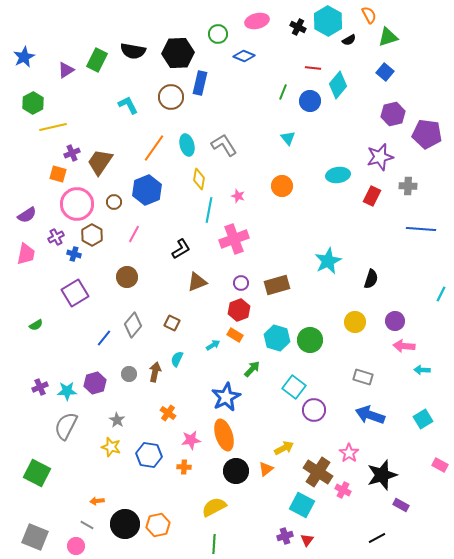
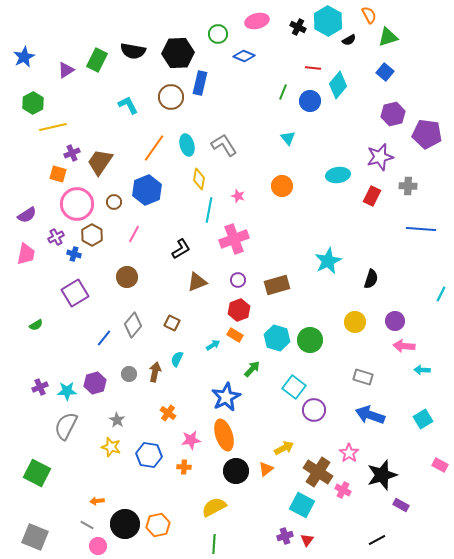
purple circle at (241, 283): moved 3 px left, 3 px up
black line at (377, 538): moved 2 px down
pink circle at (76, 546): moved 22 px right
